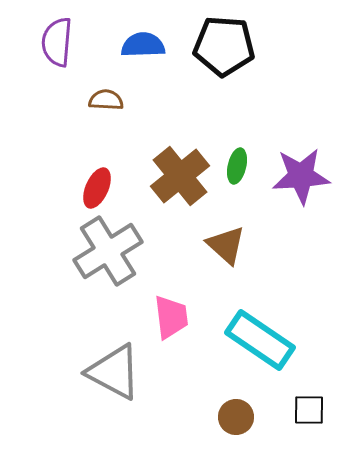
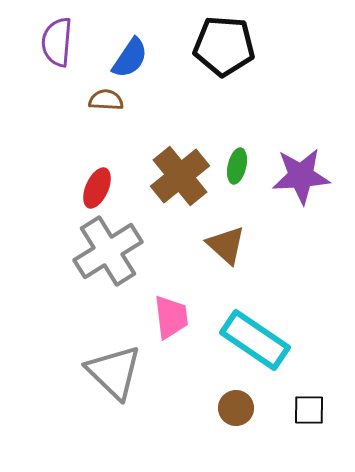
blue semicircle: moved 13 px left, 13 px down; rotated 126 degrees clockwise
cyan rectangle: moved 5 px left
gray triangle: rotated 16 degrees clockwise
brown circle: moved 9 px up
